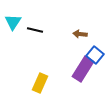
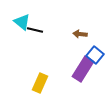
cyan triangle: moved 9 px right; rotated 24 degrees counterclockwise
